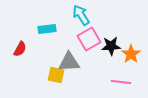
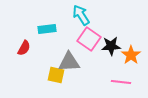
pink square: rotated 25 degrees counterclockwise
red semicircle: moved 4 px right, 1 px up
orange star: moved 1 px down
